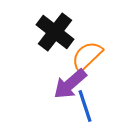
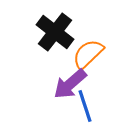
orange semicircle: moved 1 px right, 2 px up
